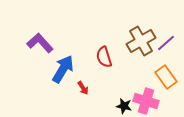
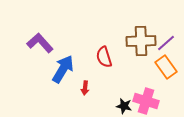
brown cross: rotated 28 degrees clockwise
orange rectangle: moved 10 px up
red arrow: moved 2 px right; rotated 40 degrees clockwise
